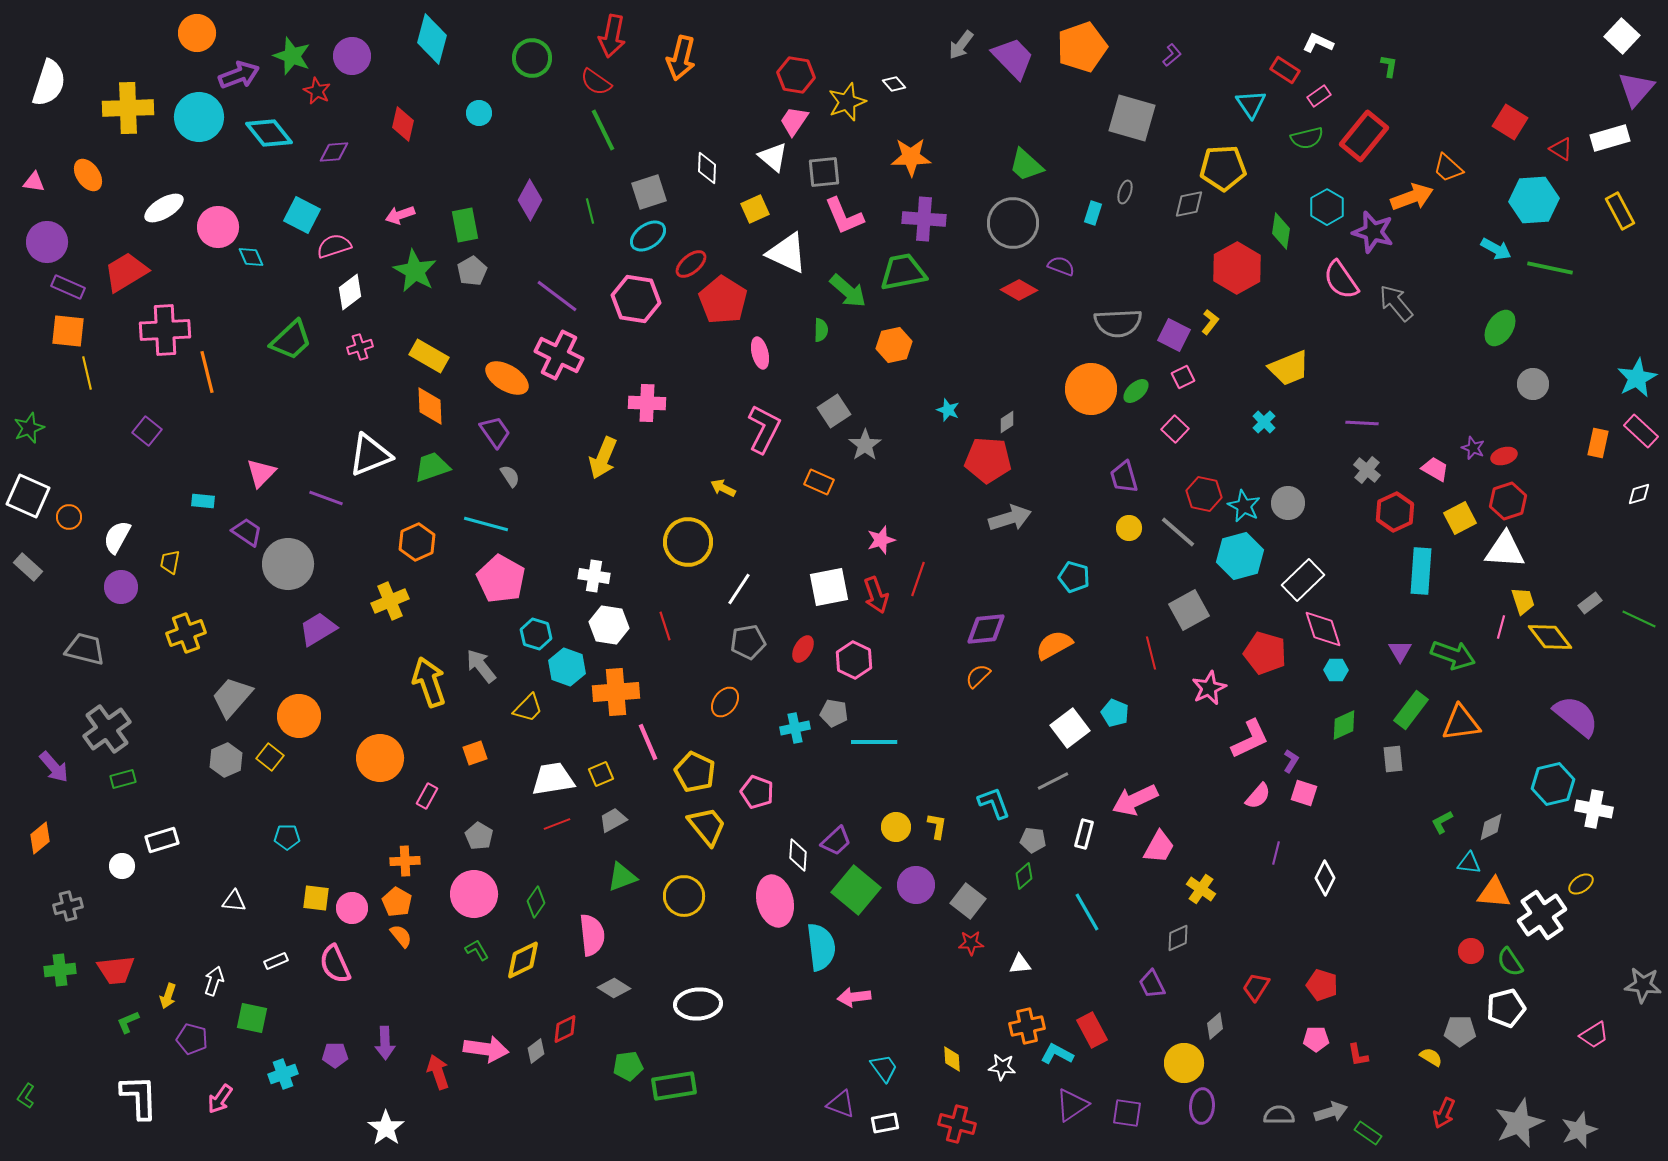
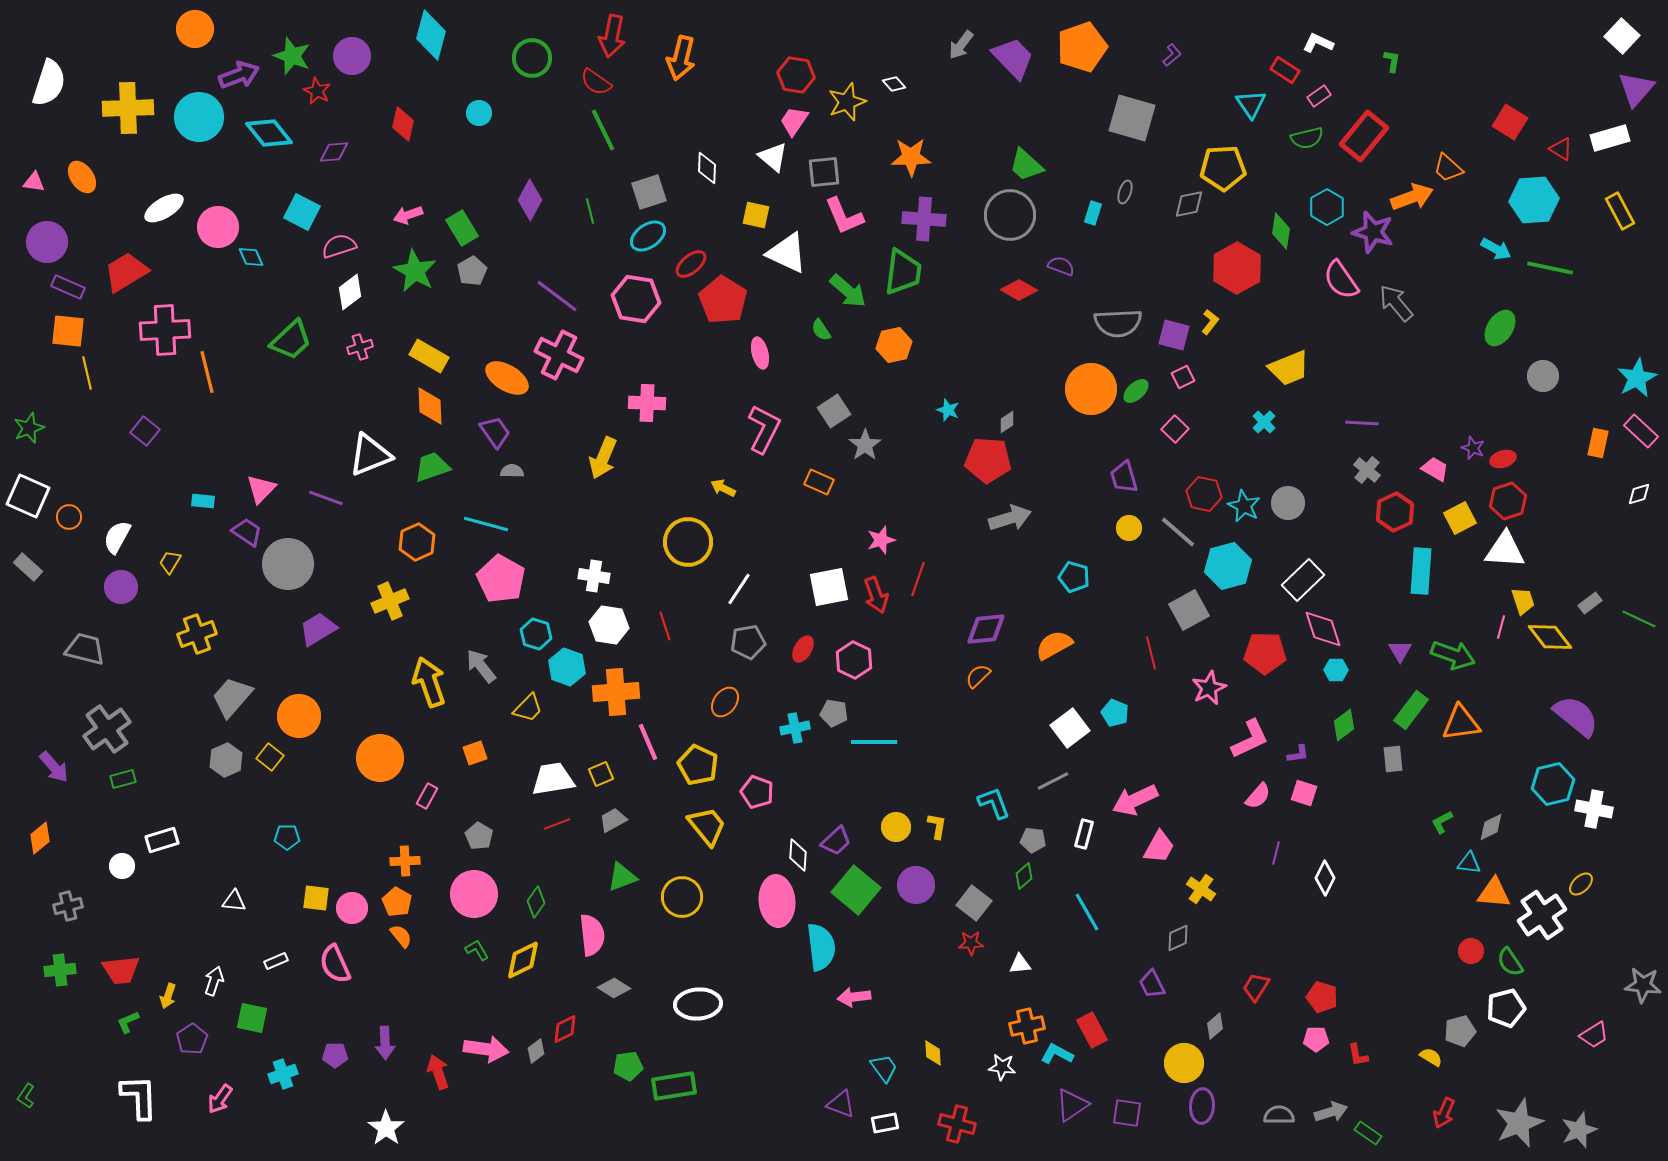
orange circle at (197, 33): moved 2 px left, 4 px up
cyan diamond at (432, 39): moved 1 px left, 4 px up
green L-shape at (1389, 66): moved 3 px right, 5 px up
orange ellipse at (88, 175): moved 6 px left, 2 px down
yellow square at (755, 209): moved 1 px right, 6 px down; rotated 36 degrees clockwise
cyan square at (302, 215): moved 3 px up
pink arrow at (400, 215): moved 8 px right
gray circle at (1013, 223): moved 3 px left, 8 px up
green rectangle at (465, 225): moved 3 px left, 3 px down; rotated 20 degrees counterclockwise
pink semicircle at (334, 246): moved 5 px right
green trapezoid at (903, 272): rotated 108 degrees clockwise
green semicircle at (821, 330): rotated 145 degrees clockwise
purple square at (1174, 335): rotated 12 degrees counterclockwise
gray circle at (1533, 384): moved 10 px right, 8 px up
purple square at (147, 431): moved 2 px left
red ellipse at (1504, 456): moved 1 px left, 3 px down
pink triangle at (261, 473): moved 16 px down
gray semicircle at (510, 476): moved 2 px right, 5 px up; rotated 55 degrees counterclockwise
cyan hexagon at (1240, 556): moved 12 px left, 10 px down
yellow trapezoid at (170, 562): rotated 20 degrees clockwise
yellow cross at (186, 633): moved 11 px right, 1 px down
red pentagon at (1265, 653): rotated 15 degrees counterclockwise
green diamond at (1344, 725): rotated 12 degrees counterclockwise
purple L-shape at (1291, 761): moved 7 px right, 7 px up; rotated 50 degrees clockwise
yellow pentagon at (695, 772): moved 3 px right, 7 px up
yellow ellipse at (1581, 884): rotated 10 degrees counterclockwise
yellow circle at (684, 896): moved 2 px left, 1 px down
pink ellipse at (775, 901): moved 2 px right; rotated 9 degrees clockwise
gray square at (968, 901): moved 6 px right, 2 px down
red trapezoid at (116, 970): moved 5 px right
red pentagon at (1322, 985): moved 12 px down
gray pentagon at (1460, 1031): rotated 16 degrees counterclockwise
purple pentagon at (192, 1039): rotated 24 degrees clockwise
yellow diamond at (952, 1059): moved 19 px left, 6 px up
